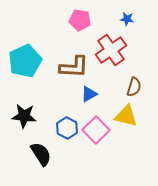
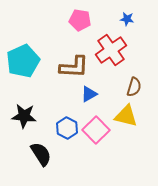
cyan pentagon: moved 2 px left
